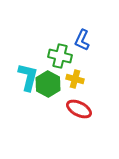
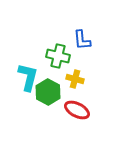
blue L-shape: rotated 30 degrees counterclockwise
green cross: moved 2 px left
green hexagon: moved 8 px down
red ellipse: moved 2 px left, 1 px down
